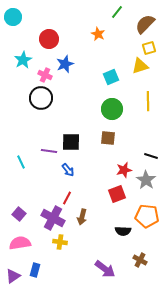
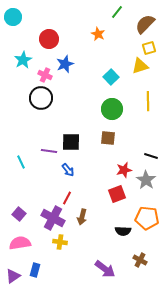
cyan square: rotated 21 degrees counterclockwise
orange pentagon: moved 2 px down
